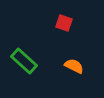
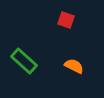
red square: moved 2 px right, 3 px up
